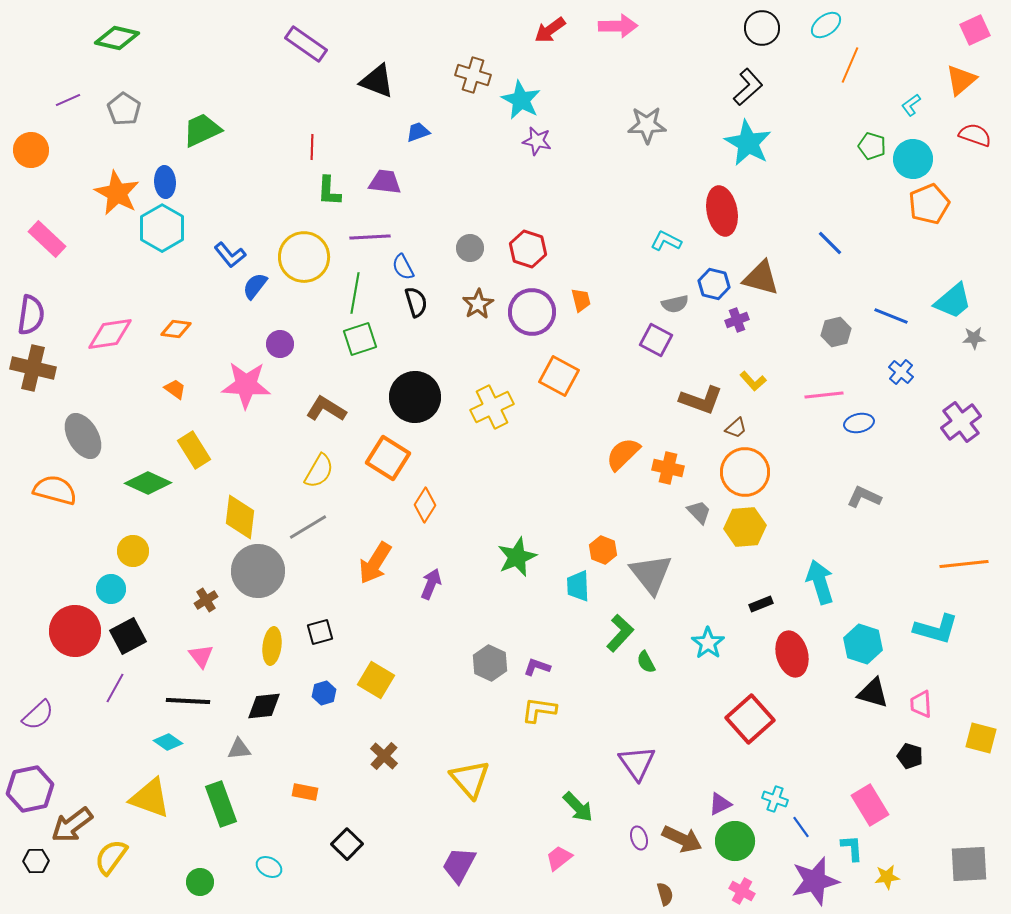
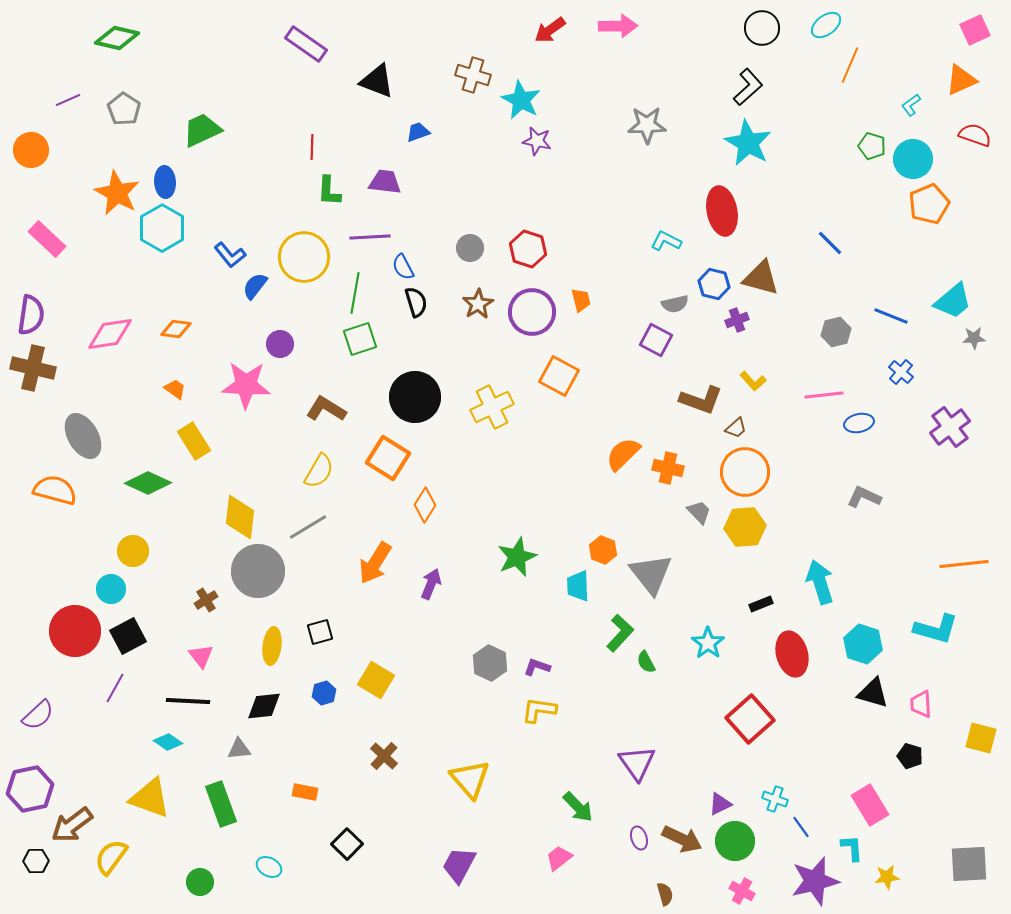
orange triangle at (961, 80): rotated 16 degrees clockwise
purple cross at (961, 422): moved 11 px left, 5 px down
yellow rectangle at (194, 450): moved 9 px up
